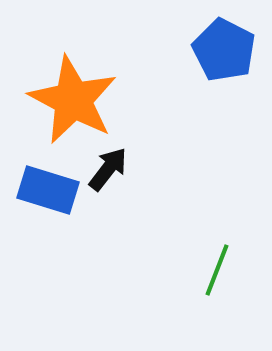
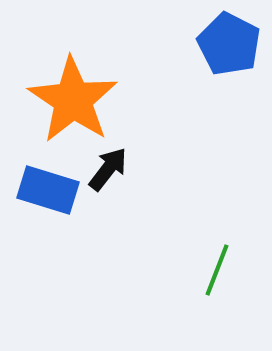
blue pentagon: moved 5 px right, 6 px up
orange star: rotated 6 degrees clockwise
